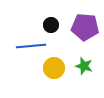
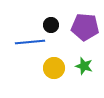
blue line: moved 1 px left, 4 px up
